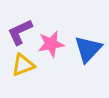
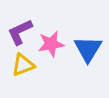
blue triangle: rotated 12 degrees counterclockwise
